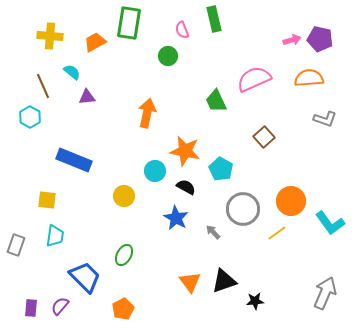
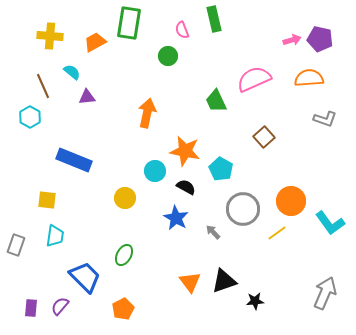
yellow circle at (124, 196): moved 1 px right, 2 px down
